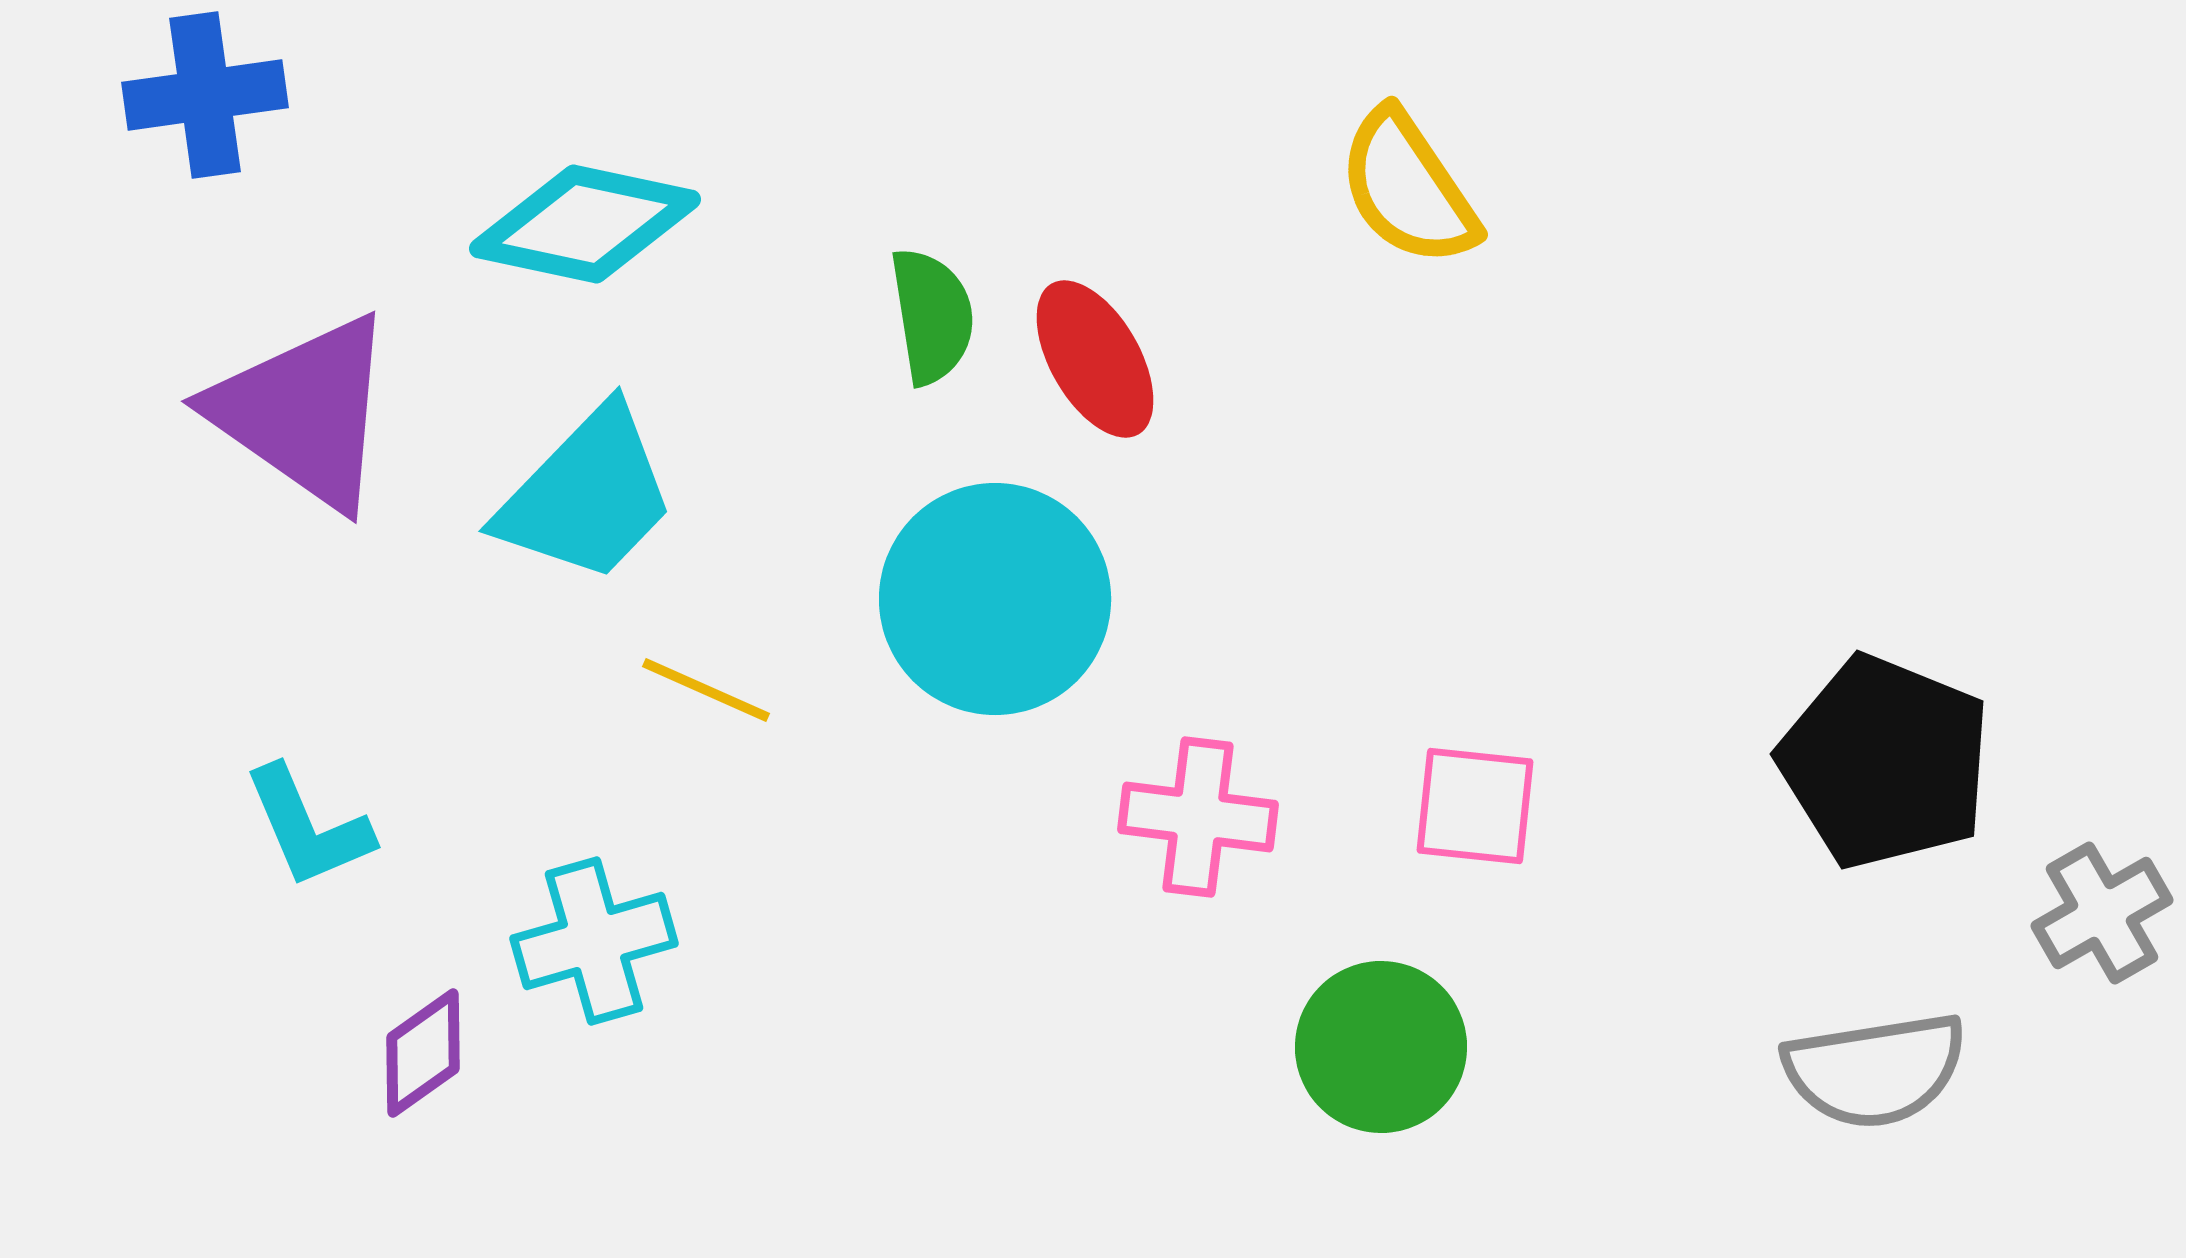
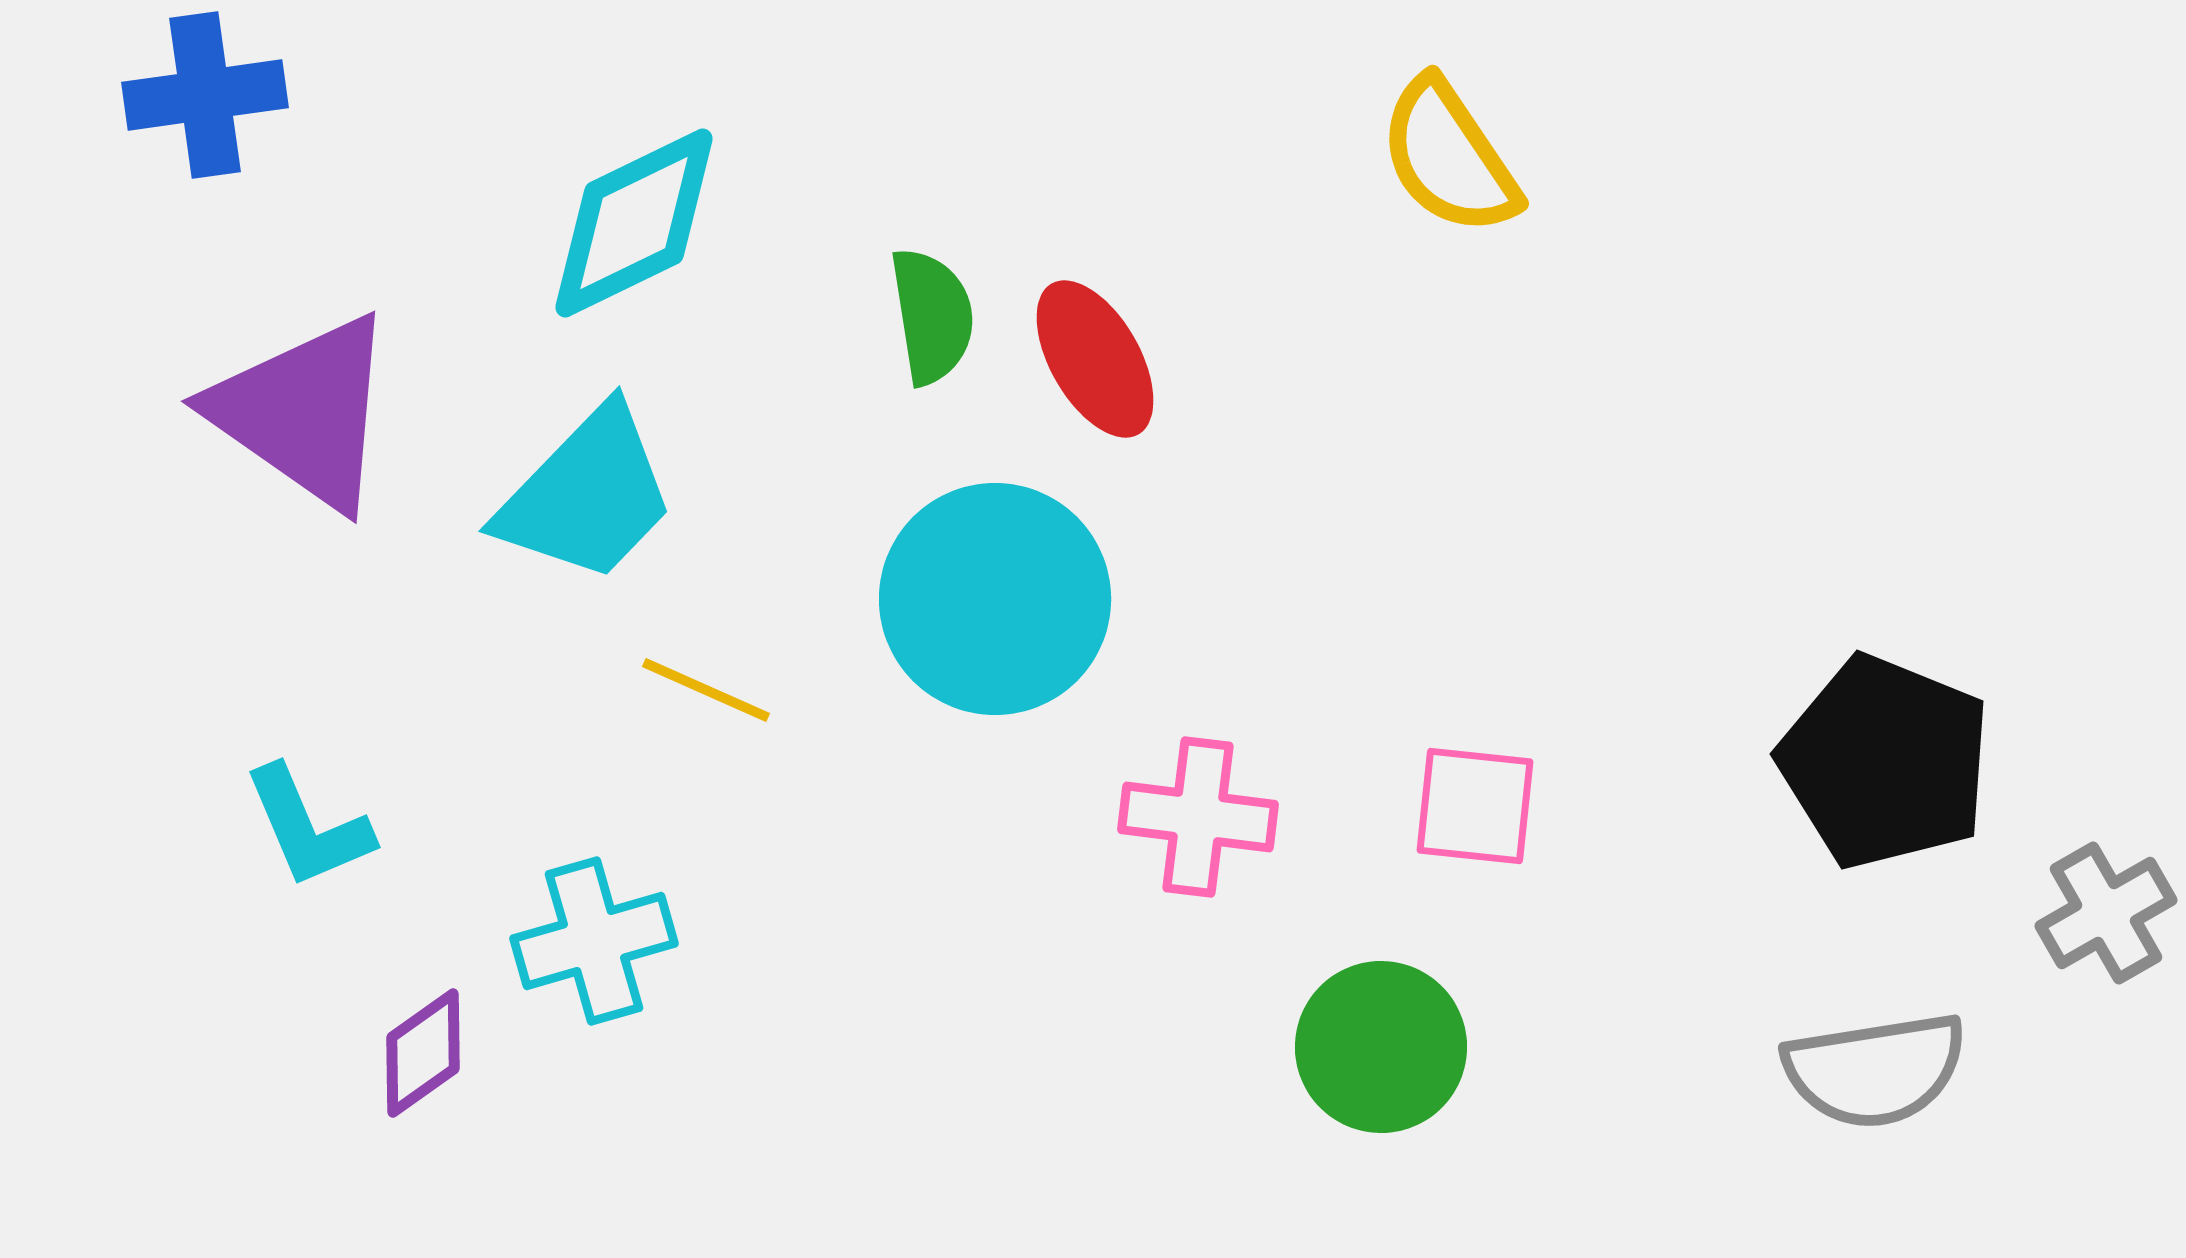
yellow semicircle: moved 41 px right, 31 px up
cyan diamond: moved 49 px right, 1 px up; rotated 38 degrees counterclockwise
gray cross: moved 4 px right
